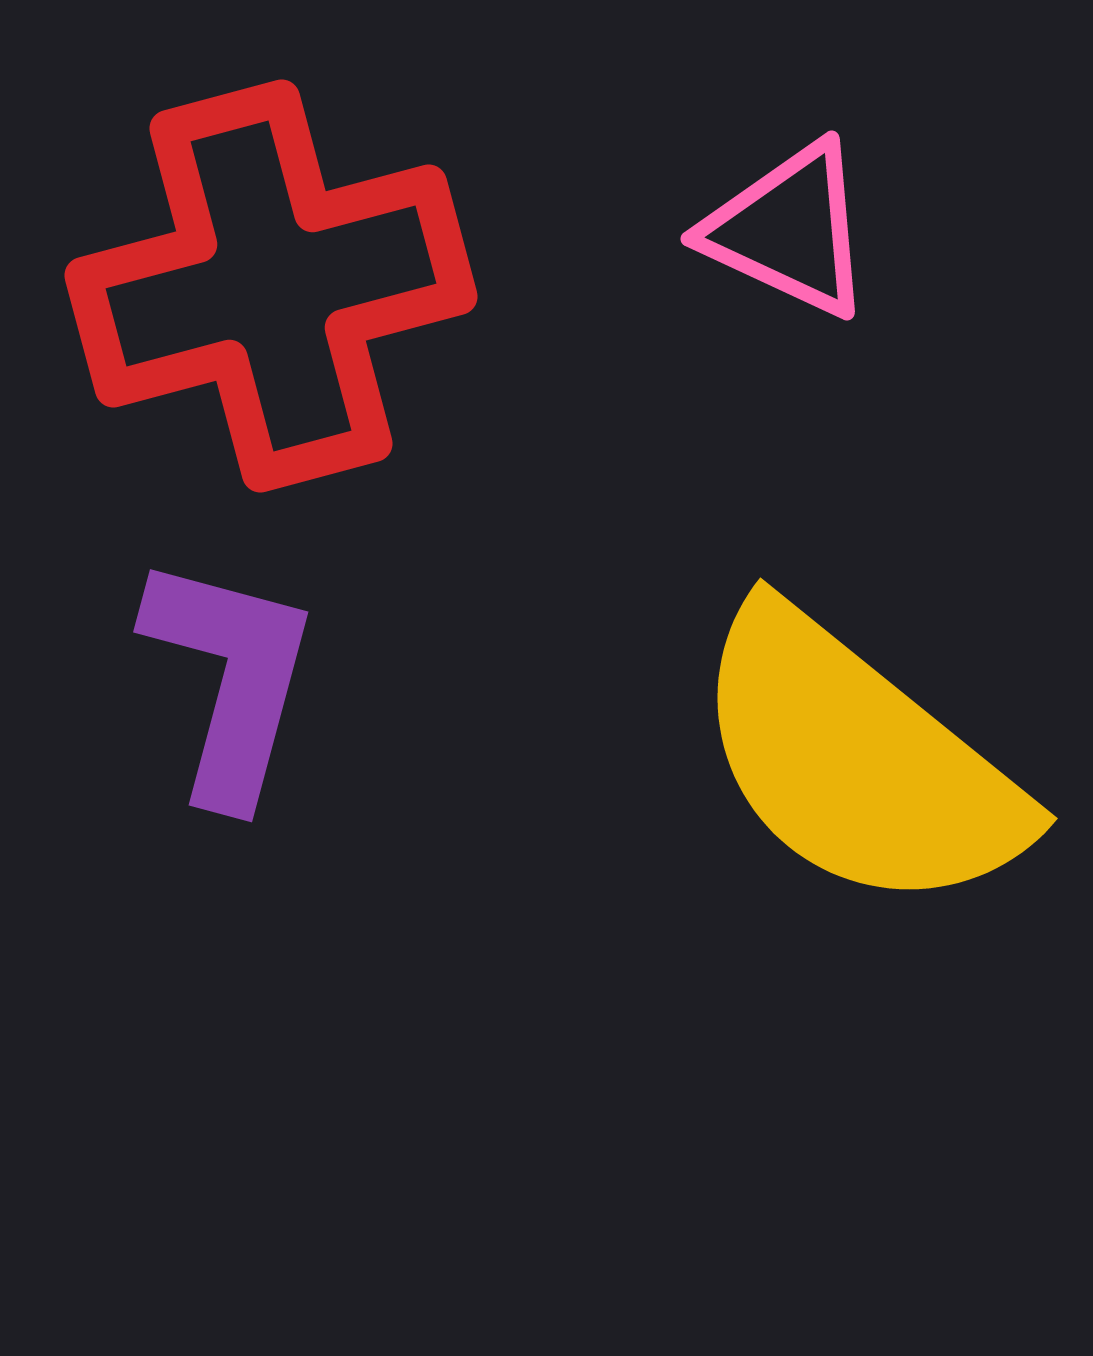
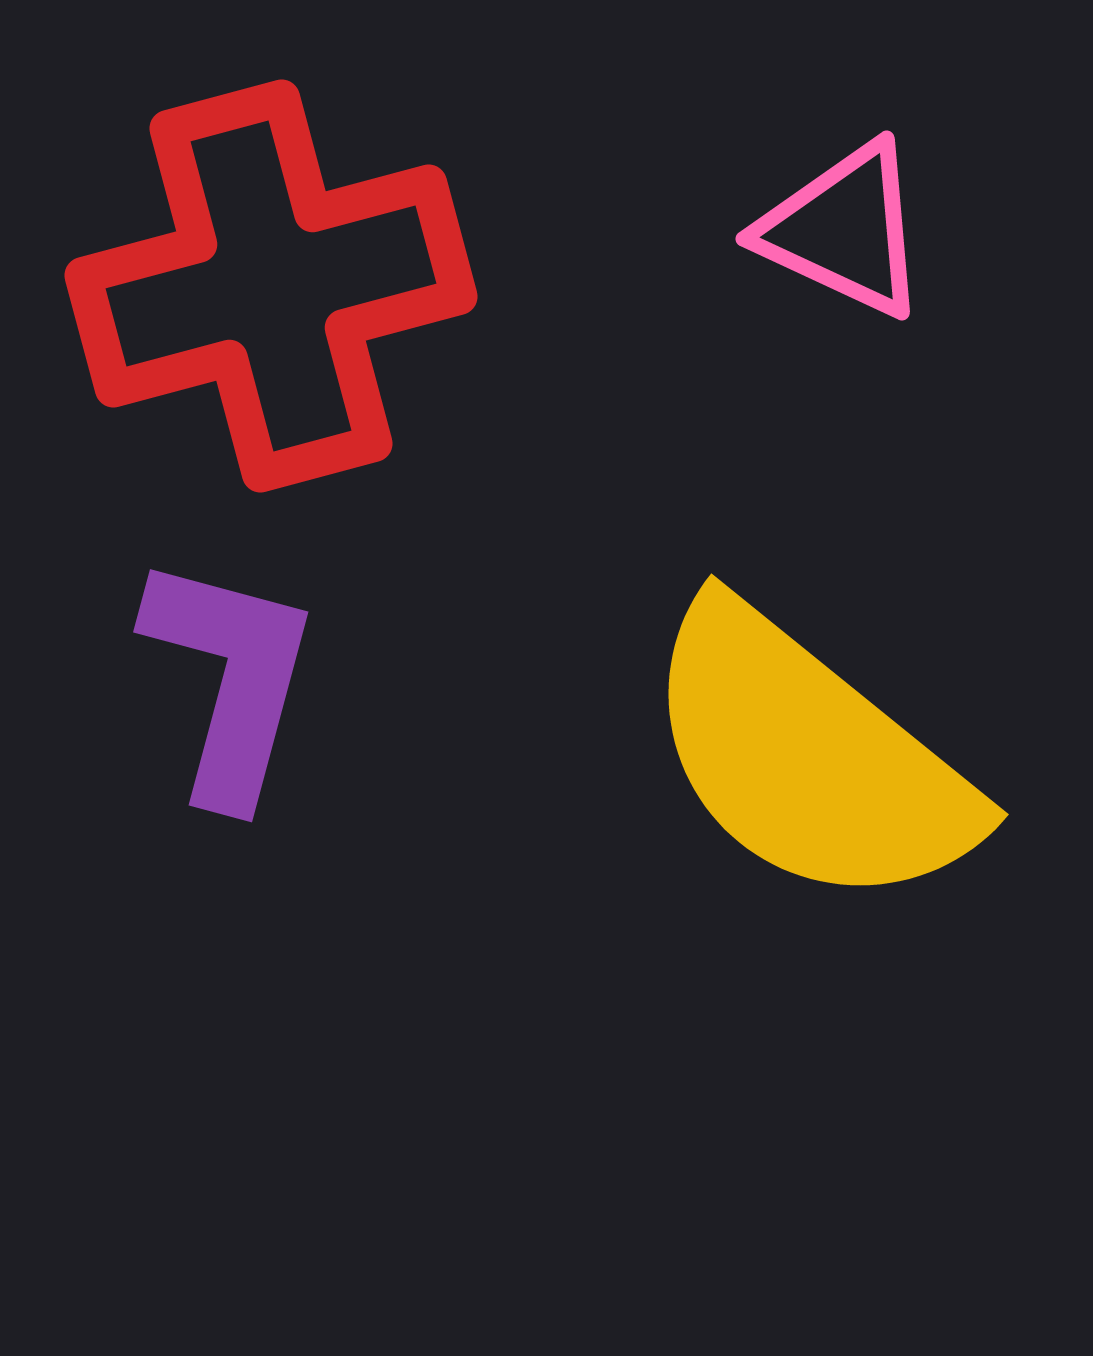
pink triangle: moved 55 px right
yellow semicircle: moved 49 px left, 4 px up
